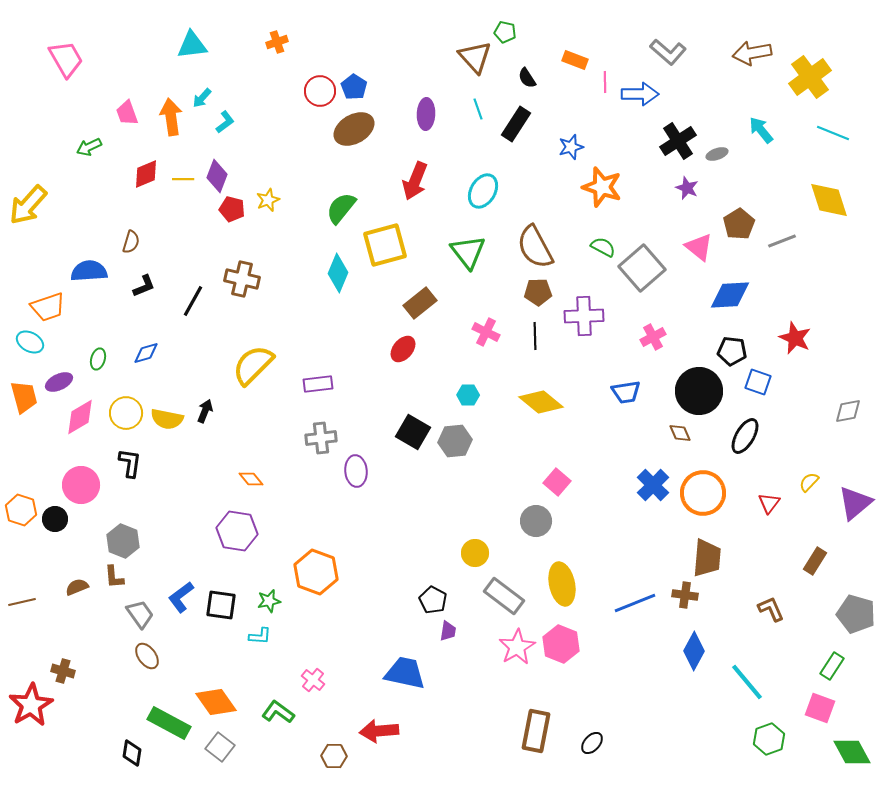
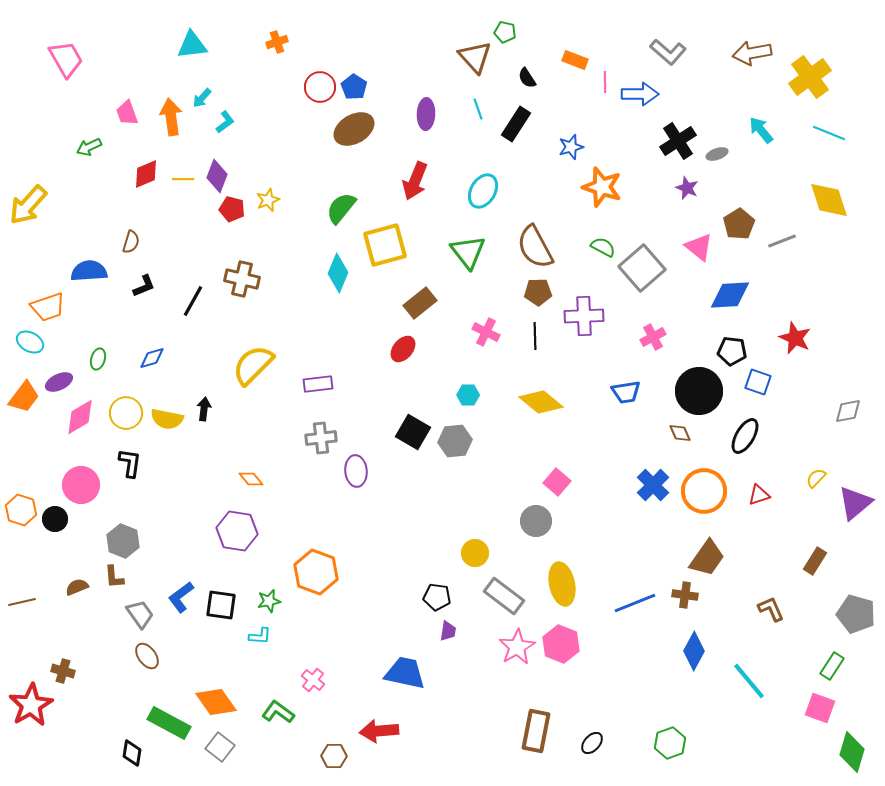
red circle at (320, 91): moved 4 px up
cyan line at (833, 133): moved 4 px left
blue diamond at (146, 353): moved 6 px right, 5 px down
orange trapezoid at (24, 397): rotated 52 degrees clockwise
black arrow at (205, 411): moved 1 px left, 2 px up; rotated 15 degrees counterclockwise
yellow semicircle at (809, 482): moved 7 px right, 4 px up
orange circle at (703, 493): moved 1 px right, 2 px up
red triangle at (769, 503): moved 10 px left, 8 px up; rotated 35 degrees clockwise
brown trapezoid at (707, 558): rotated 30 degrees clockwise
black pentagon at (433, 600): moved 4 px right, 3 px up; rotated 20 degrees counterclockwise
cyan line at (747, 682): moved 2 px right, 1 px up
green hexagon at (769, 739): moved 99 px left, 4 px down
green diamond at (852, 752): rotated 45 degrees clockwise
